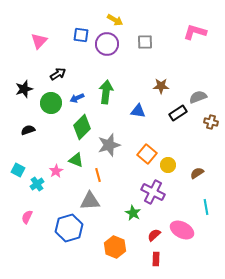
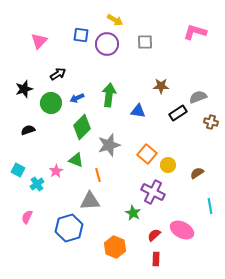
green arrow: moved 3 px right, 3 px down
cyan line: moved 4 px right, 1 px up
